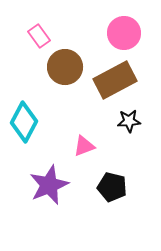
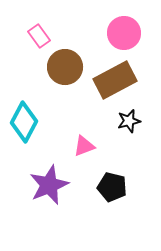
black star: rotated 10 degrees counterclockwise
